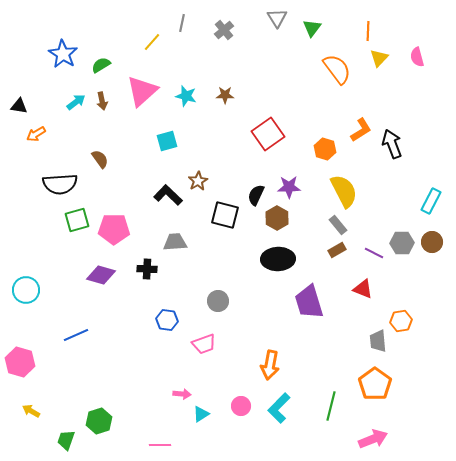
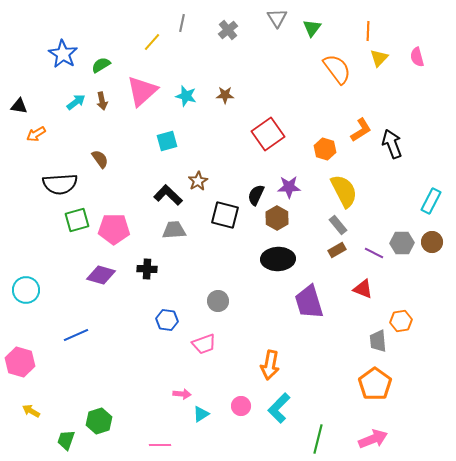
gray cross at (224, 30): moved 4 px right
gray trapezoid at (175, 242): moved 1 px left, 12 px up
green line at (331, 406): moved 13 px left, 33 px down
